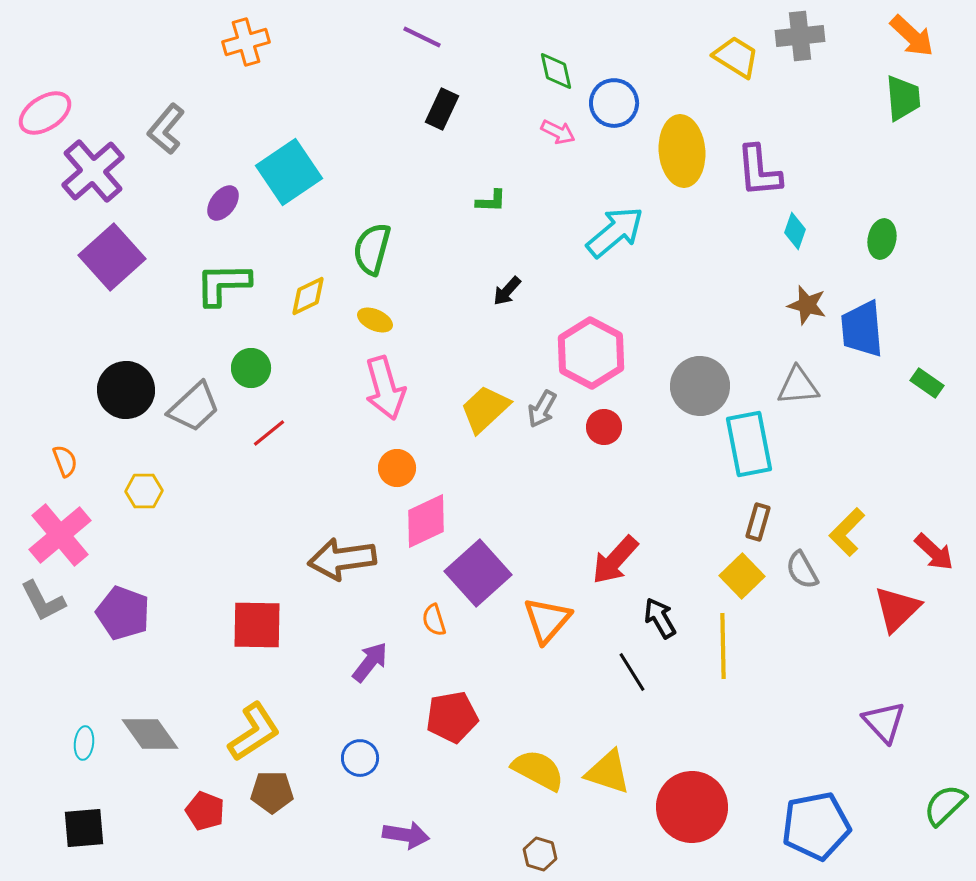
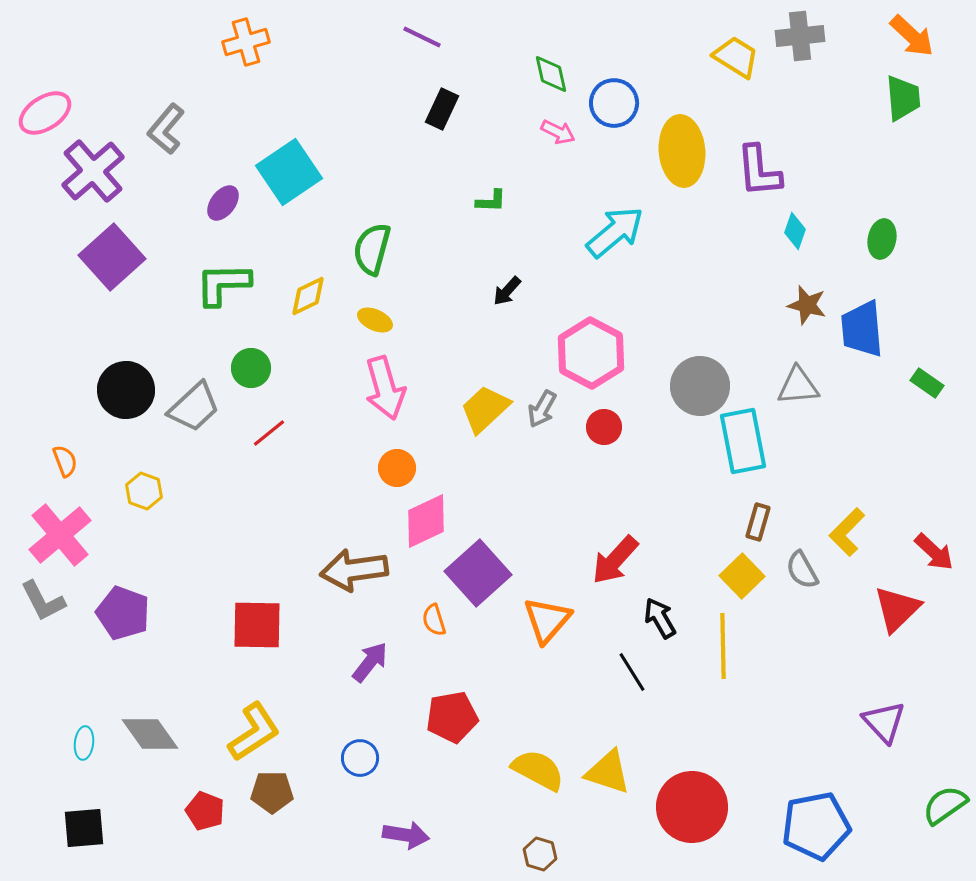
green diamond at (556, 71): moved 5 px left, 3 px down
cyan rectangle at (749, 444): moved 6 px left, 3 px up
yellow hexagon at (144, 491): rotated 21 degrees clockwise
brown arrow at (342, 559): moved 12 px right, 11 px down
green semicircle at (945, 805): rotated 9 degrees clockwise
